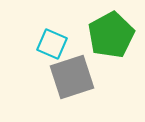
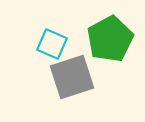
green pentagon: moved 1 px left, 4 px down
